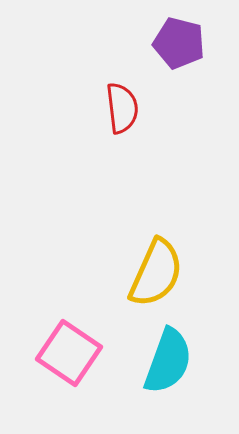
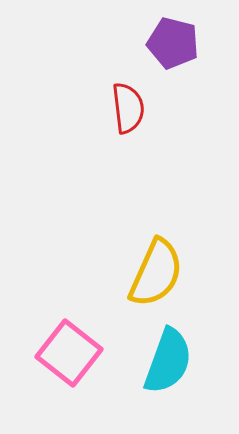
purple pentagon: moved 6 px left
red semicircle: moved 6 px right
pink square: rotated 4 degrees clockwise
